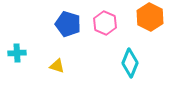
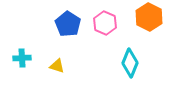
orange hexagon: moved 1 px left
blue pentagon: rotated 15 degrees clockwise
cyan cross: moved 5 px right, 5 px down
